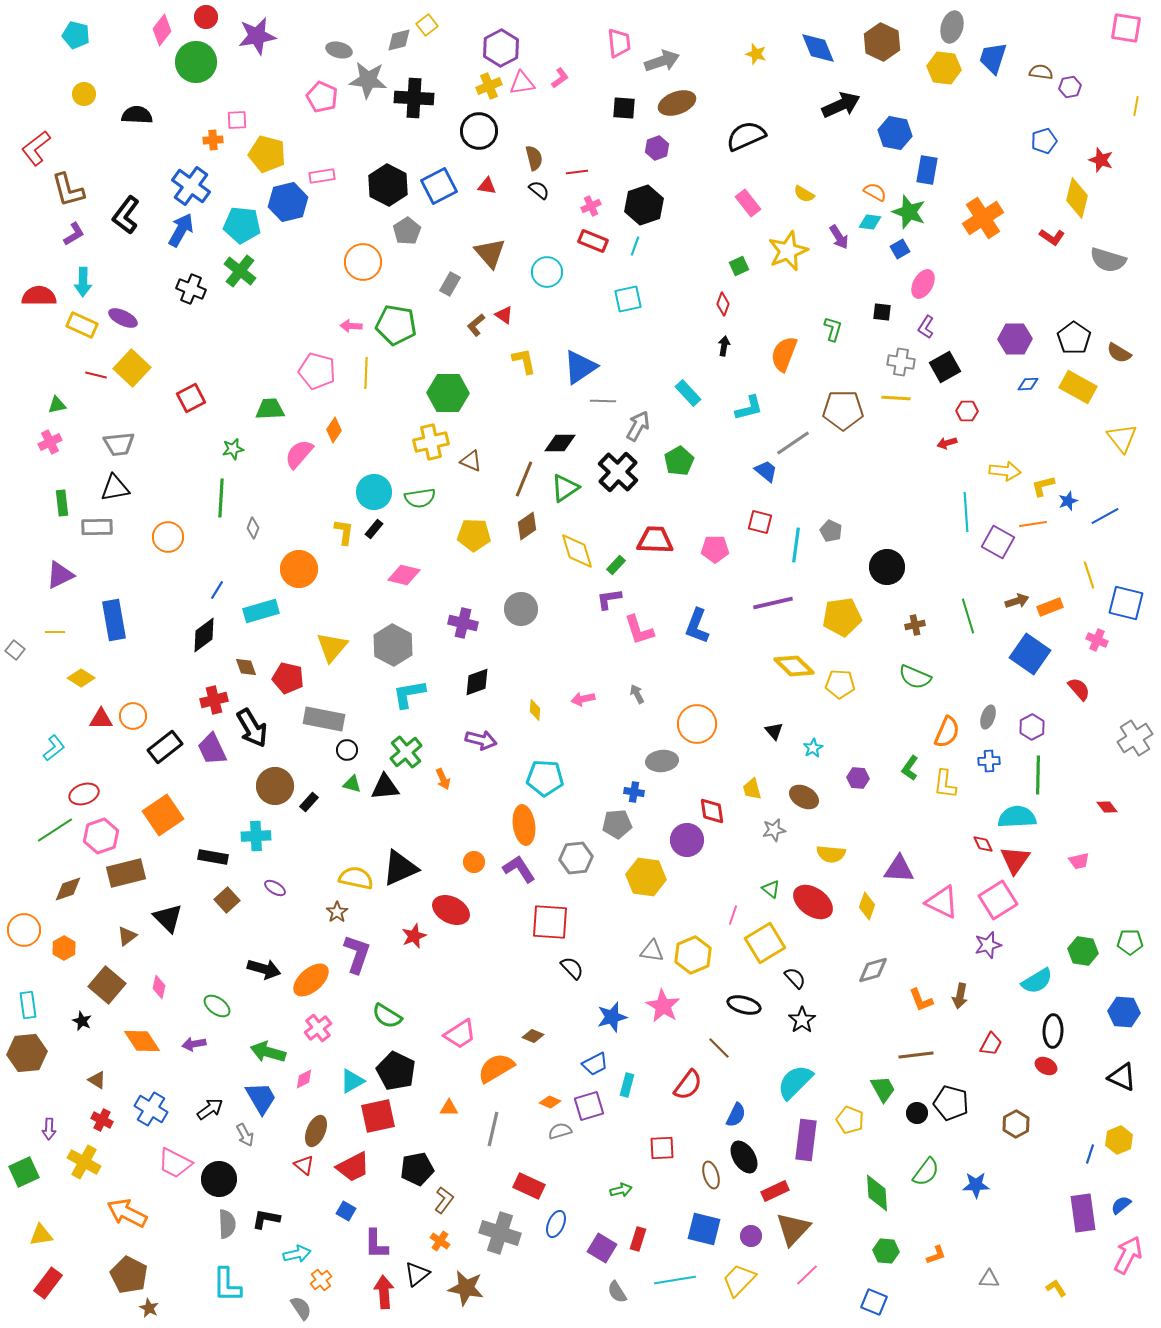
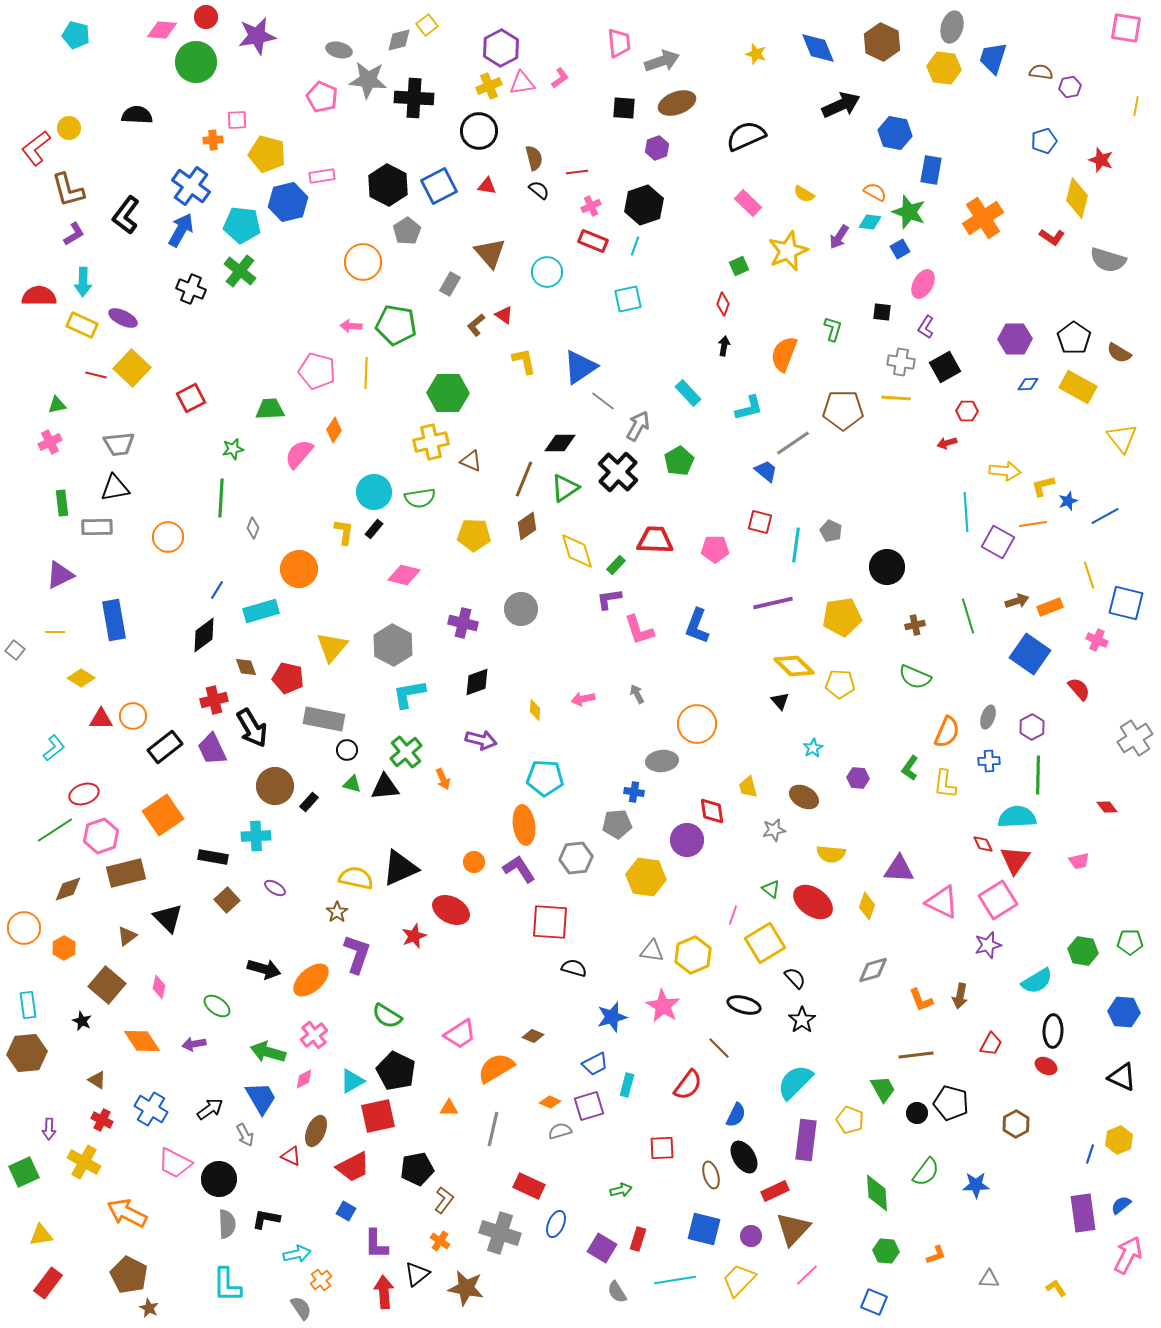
pink diamond at (162, 30): rotated 56 degrees clockwise
yellow circle at (84, 94): moved 15 px left, 34 px down
blue rectangle at (927, 170): moved 4 px right
pink rectangle at (748, 203): rotated 8 degrees counterclockwise
purple arrow at (839, 237): rotated 65 degrees clockwise
gray line at (603, 401): rotated 35 degrees clockwise
black triangle at (774, 731): moved 6 px right, 30 px up
yellow trapezoid at (752, 789): moved 4 px left, 2 px up
orange circle at (24, 930): moved 2 px up
black semicircle at (572, 968): moved 2 px right; rotated 30 degrees counterclockwise
pink cross at (318, 1028): moved 4 px left, 7 px down
red triangle at (304, 1165): moved 13 px left, 9 px up; rotated 15 degrees counterclockwise
